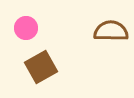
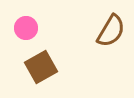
brown semicircle: rotated 120 degrees clockwise
